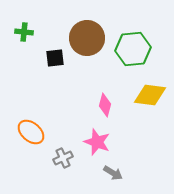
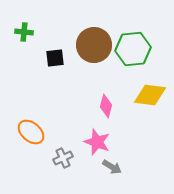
brown circle: moved 7 px right, 7 px down
pink diamond: moved 1 px right, 1 px down
gray arrow: moved 1 px left, 6 px up
